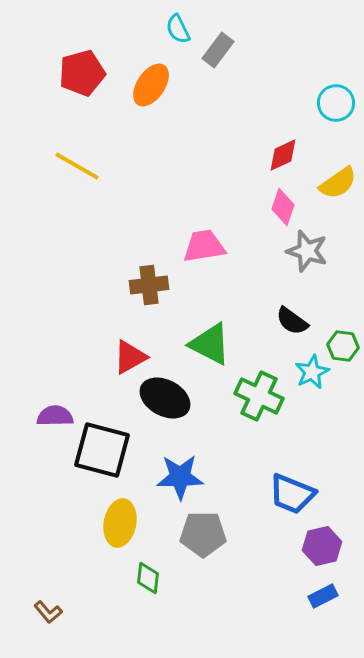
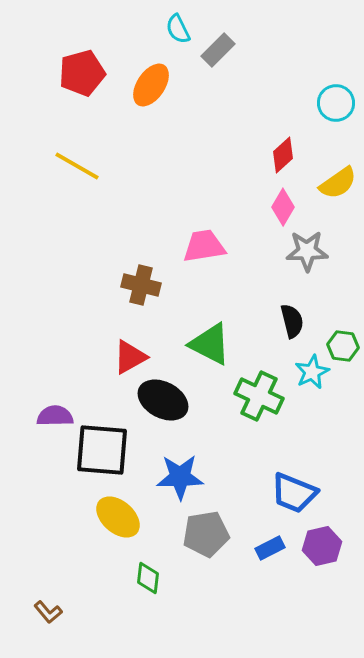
gray rectangle: rotated 8 degrees clockwise
red diamond: rotated 18 degrees counterclockwise
pink diamond: rotated 12 degrees clockwise
gray star: rotated 18 degrees counterclockwise
brown cross: moved 8 px left; rotated 21 degrees clockwise
black semicircle: rotated 140 degrees counterclockwise
black ellipse: moved 2 px left, 2 px down
black square: rotated 10 degrees counterclockwise
blue trapezoid: moved 2 px right, 1 px up
yellow ellipse: moved 2 px left, 6 px up; rotated 60 degrees counterclockwise
gray pentagon: moved 3 px right; rotated 9 degrees counterclockwise
blue rectangle: moved 53 px left, 48 px up
